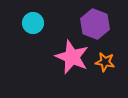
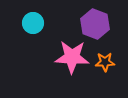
pink star: rotated 20 degrees counterclockwise
orange star: rotated 12 degrees counterclockwise
